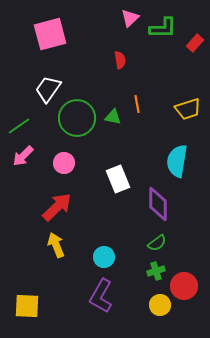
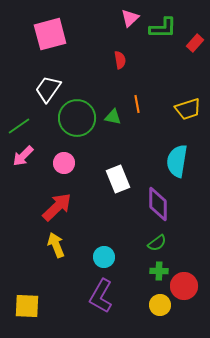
green cross: moved 3 px right; rotated 18 degrees clockwise
